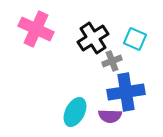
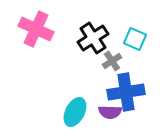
gray cross: rotated 12 degrees counterclockwise
purple semicircle: moved 4 px up
